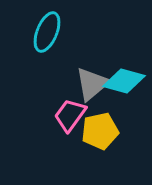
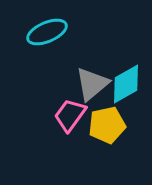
cyan ellipse: rotated 45 degrees clockwise
cyan diamond: moved 2 px right, 3 px down; rotated 45 degrees counterclockwise
yellow pentagon: moved 7 px right, 6 px up
